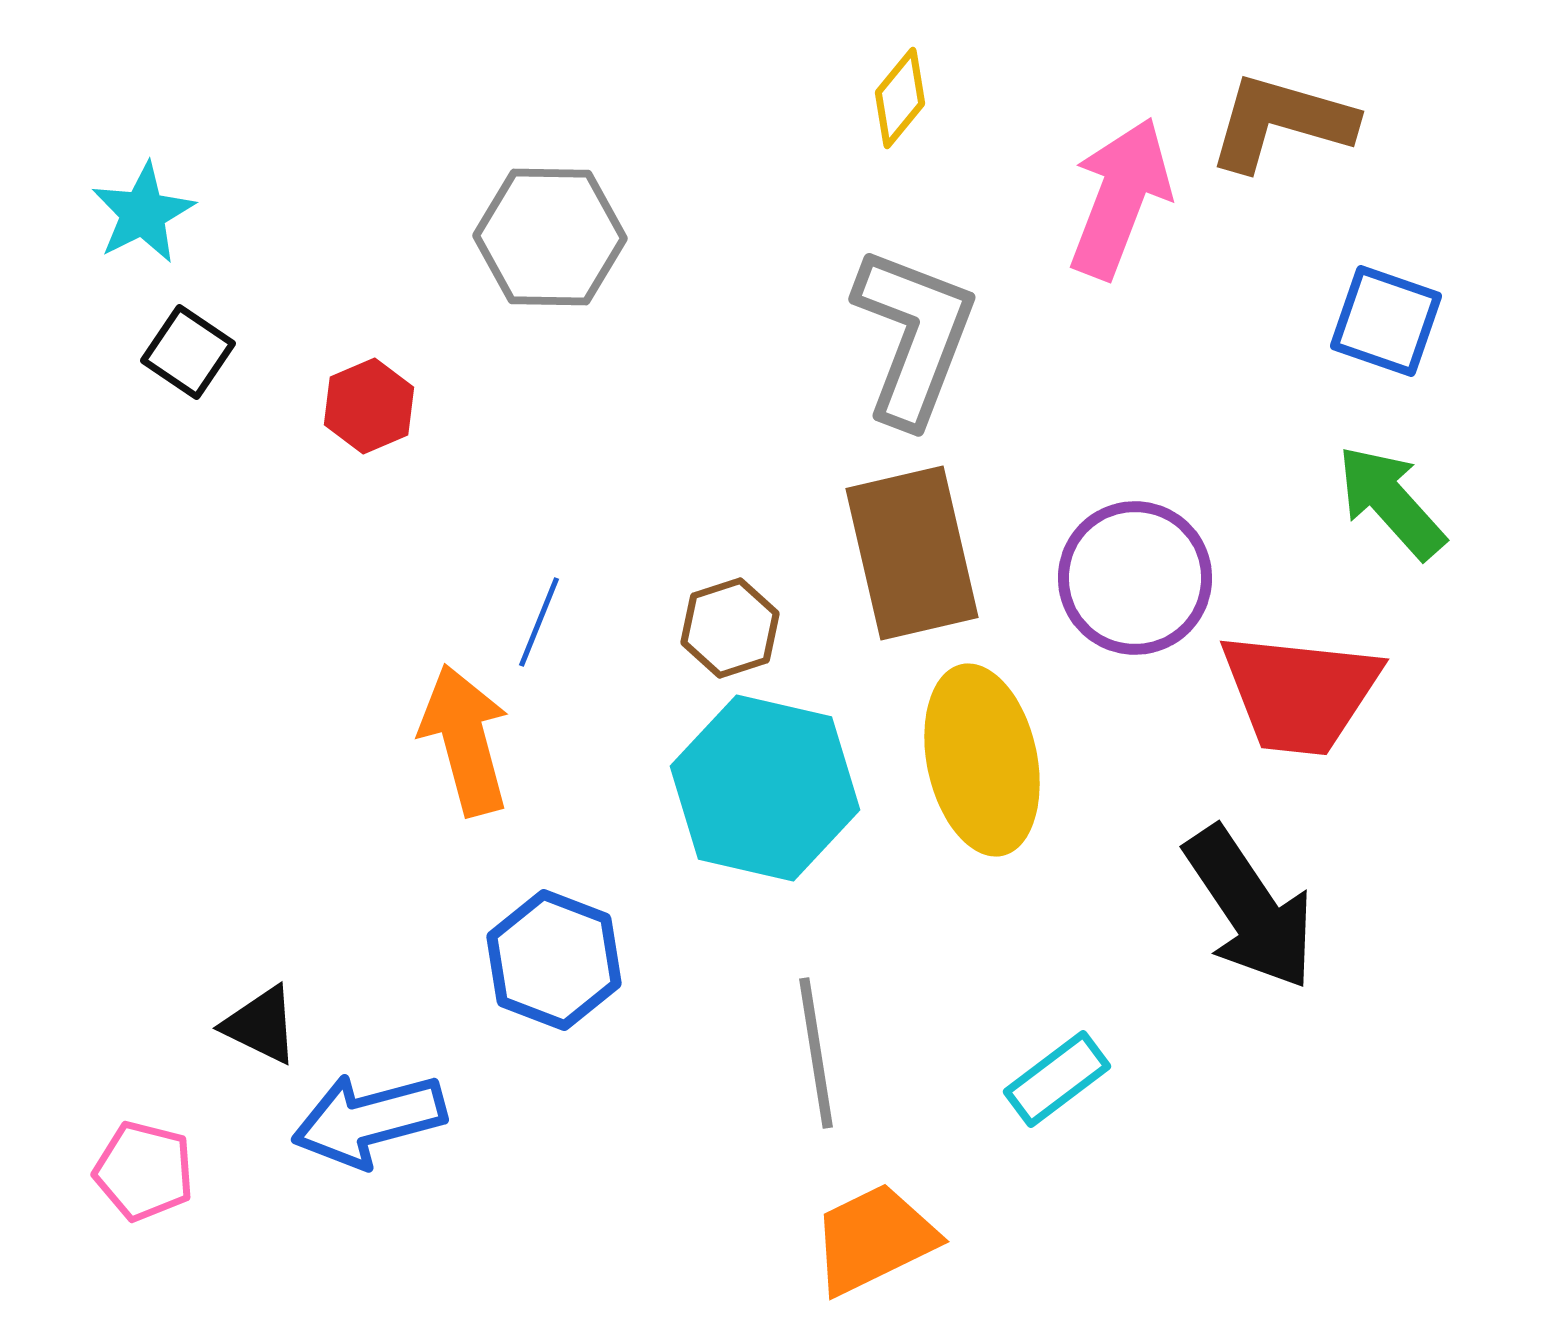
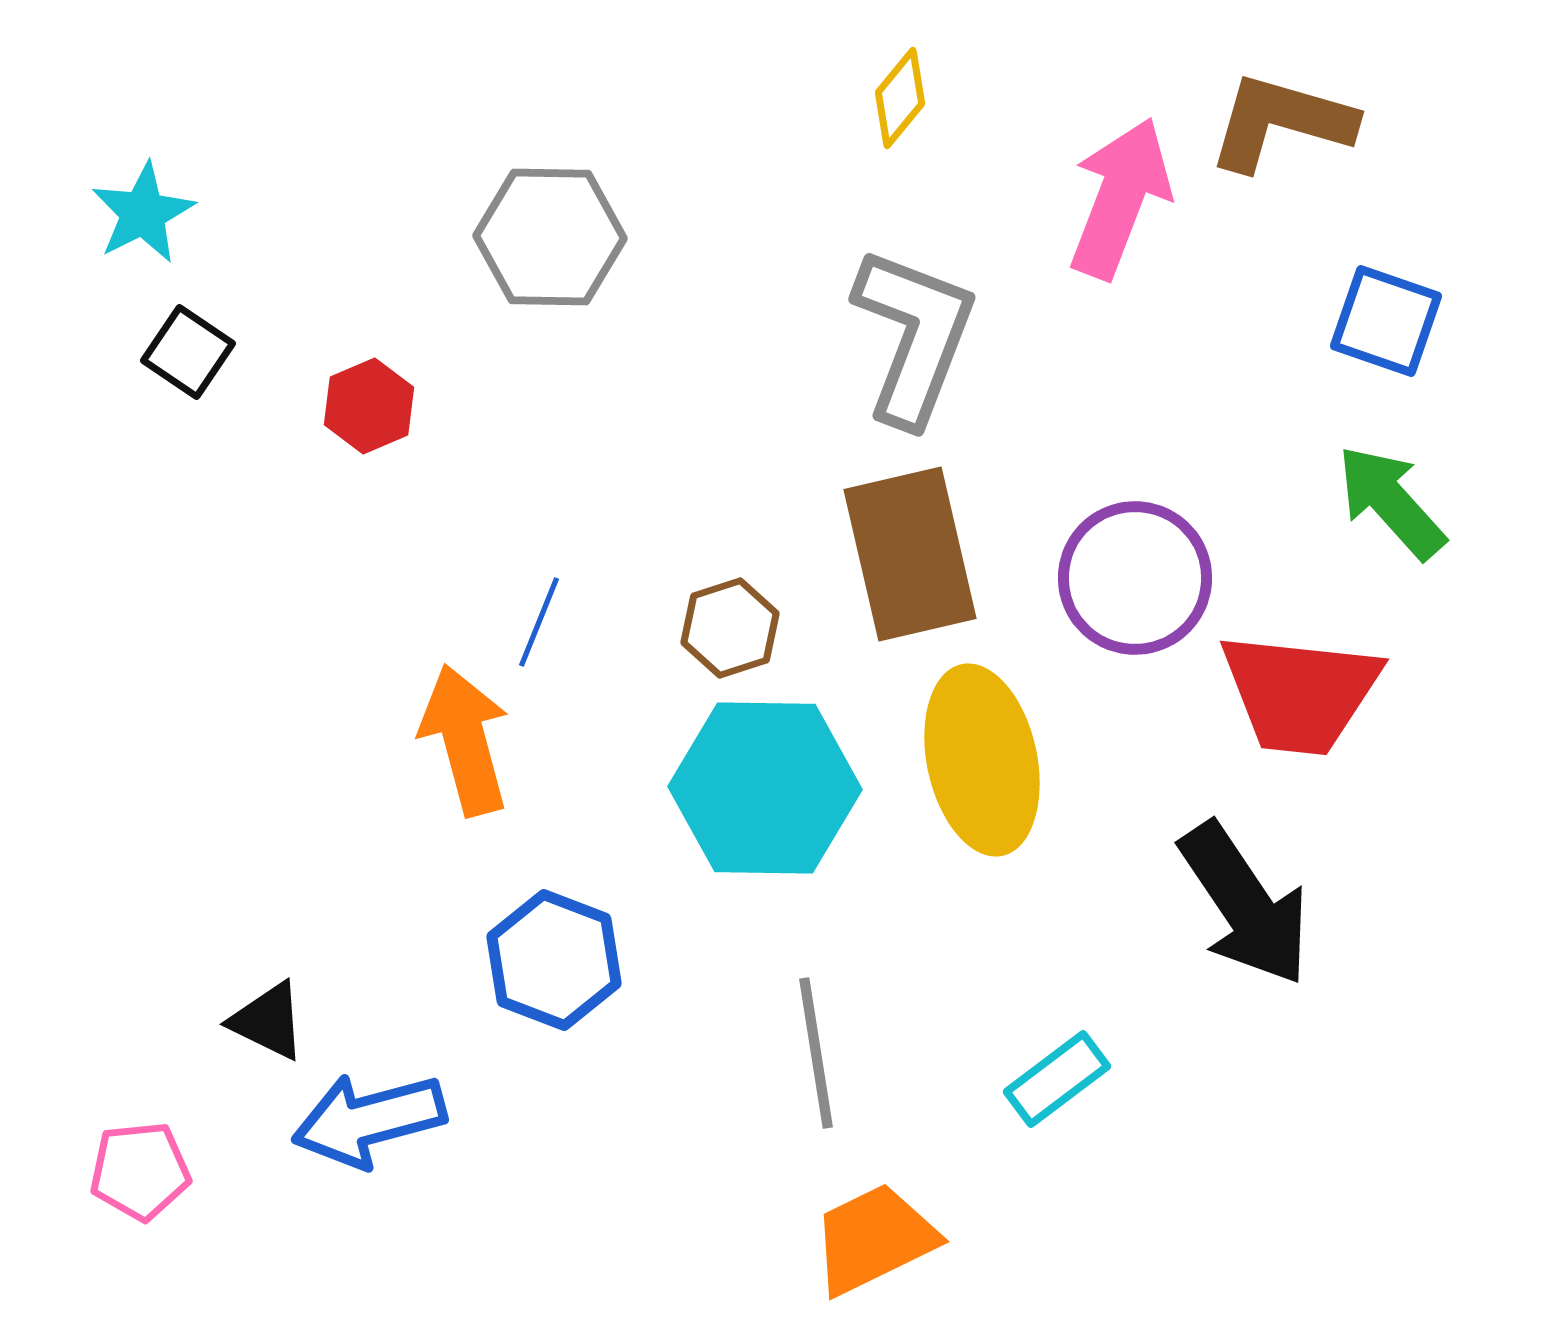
brown rectangle: moved 2 px left, 1 px down
cyan hexagon: rotated 12 degrees counterclockwise
black arrow: moved 5 px left, 4 px up
black triangle: moved 7 px right, 4 px up
pink pentagon: moved 4 px left; rotated 20 degrees counterclockwise
